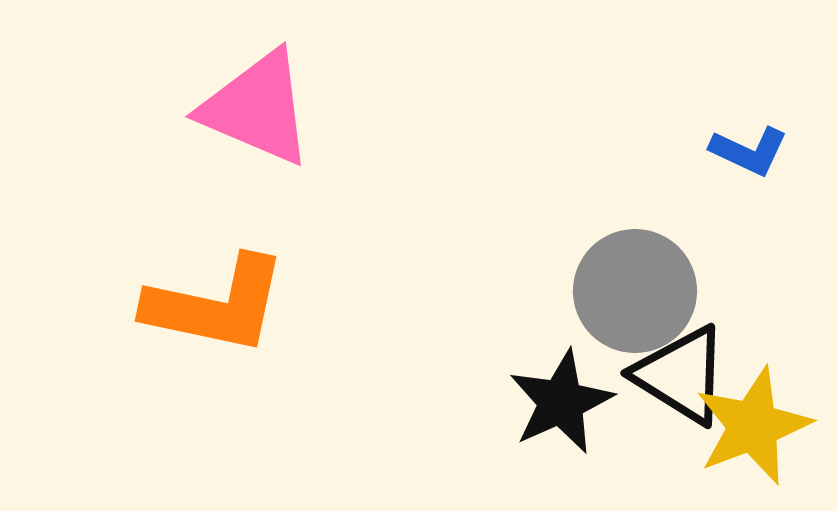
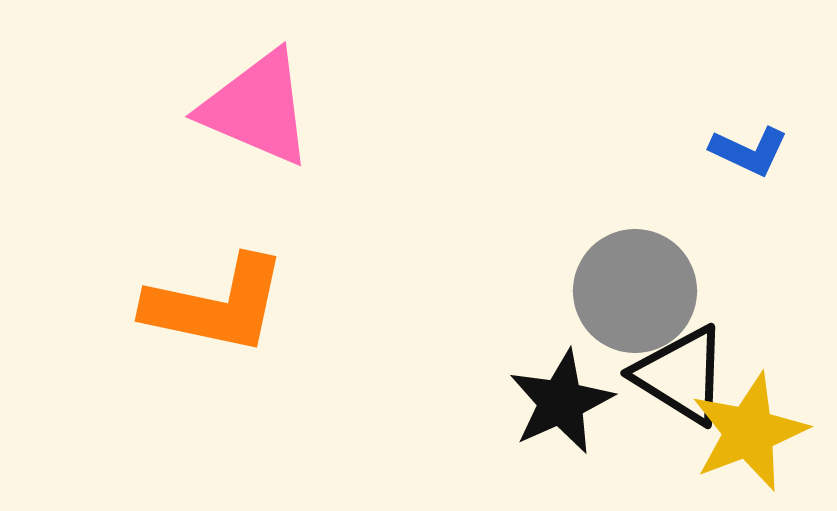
yellow star: moved 4 px left, 6 px down
